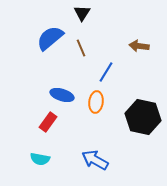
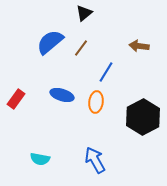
black triangle: moved 2 px right; rotated 18 degrees clockwise
blue semicircle: moved 4 px down
brown line: rotated 60 degrees clockwise
black hexagon: rotated 20 degrees clockwise
red rectangle: moved 32 px left, 23 px up
blue arrow: rotated 32 degrees clockwise
